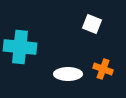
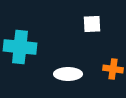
white square: rotated 24 degrees counterclockwise
orange cross: moved 10 px right; rotated 12 degrees counterclockwise
